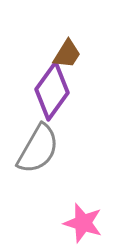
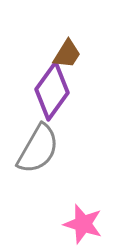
pink star: moved 1 px down
